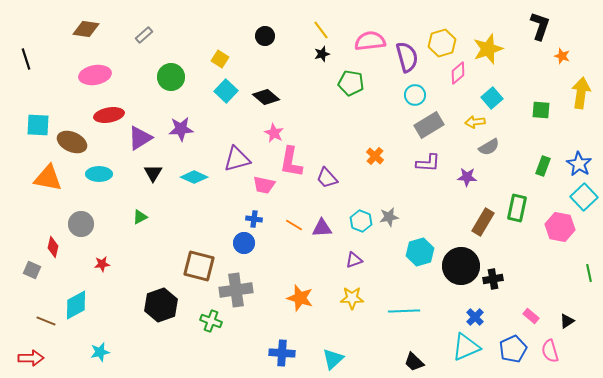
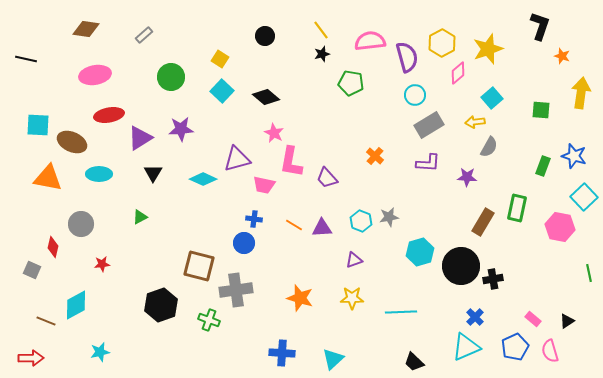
yellow hexagon at (442, 43): rotated 12 degrees counterclockwise
black line at (26, 59): rotated 60 degrees counterclockwise
cyan square at (226, 91): moved 4 px left
gray semicircle at (489, 147): rotated 30 degrees counterclockwise
blue star at (579, 164): moved 5 px left, 8 px up; rotated 15 degrees counterclockwise
cyan diamond at (194, 177): moved 9 px right, 2 px down
cyan line at (404, 311): moved 3 px left, 1 px down
pink rectangle at (531, 316): moved 2 px right, 3 px down
green cross at (211, 321): moved 2 px left, 1 px up
blue pentagon at (513, 349): moved 2 px right, 2 px up
